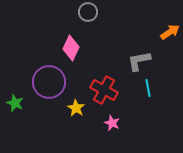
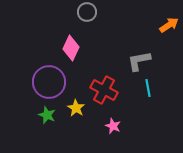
gray circle: moved 1 px left
orange arrow: moved 1 px left, 7 px up
green star: moved 32 px right, 12 px down
pink star: moved 1 px right, 3 px down
